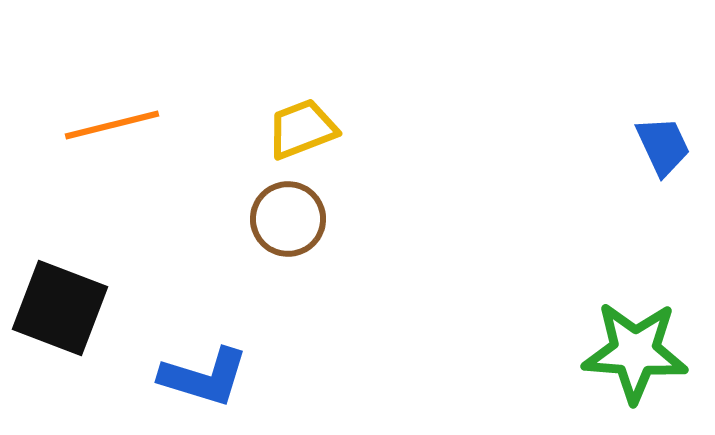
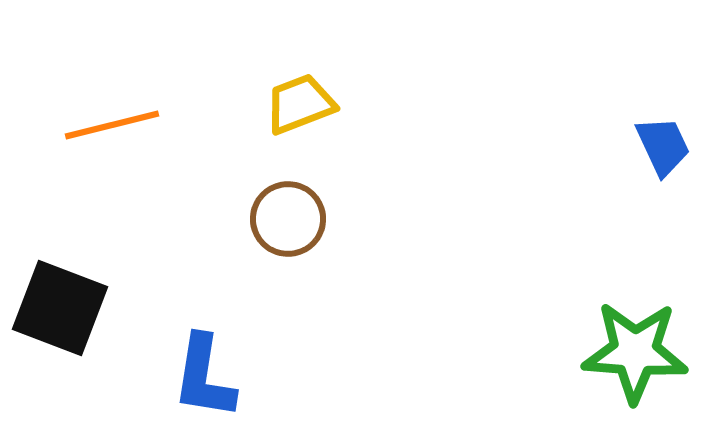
yellow trapezoid: moved 2 px left, 25 px up
blue L-shape: rotated 82 degrees clockwise
